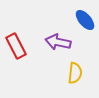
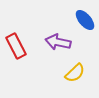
yellow semicircle: rotated 40 degrees clockwise
